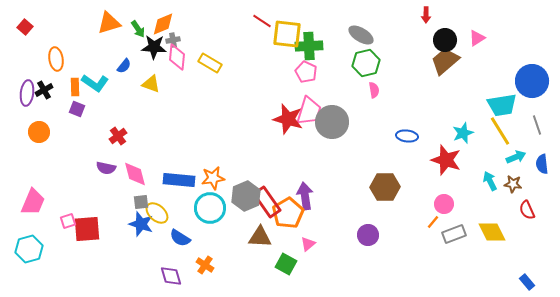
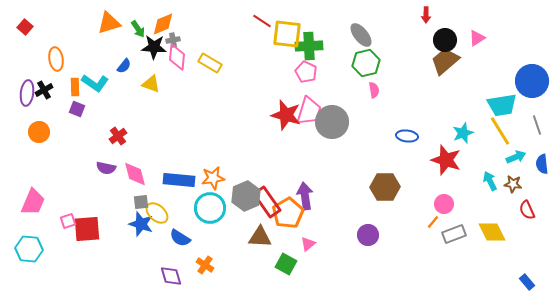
gray ellipse at (361, 35): rotated 20 degrees clockwise
red star at (288, 119): moved 2 px left, 4 px up
cyan hexagon at (29, 249): rotated 20 degrees clockwise
